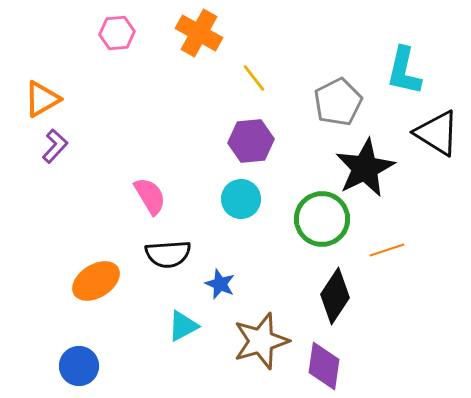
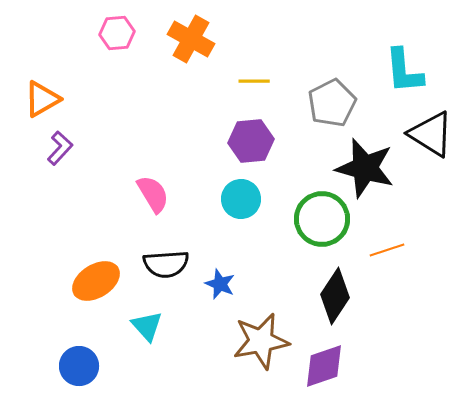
orange cross: moved 8 px left, 6 px down
cyan L-shape: rotated 18 degrees counterclockwise
yellow line: moved 3 px down; rotated 52 degrees counterclockwise
gray pentagon: moved 6 px left, 1 px down
black triangle: moved 6 px left, 1 px down
purple L-shape: moved 5 px right, 2 px down
black star: rotated 30 degrees counterclockwise
pink semicircle: moved 3 px right, 2 px up
black semicircle: moved 2 px left, 10 px down
cyan triangle: moved 36 px left; rotated 44 degrees counterclockwise
brown star: rotated 6 degrees clockwise
purple diamond: rotated 63 degrees clockwise
